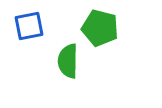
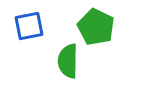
green pentagon: moved 4 px left, 1 px up; rotated 12 degrees clockwise
